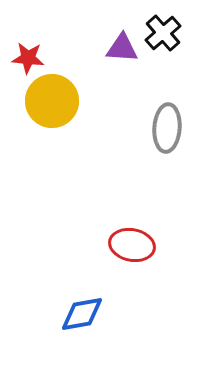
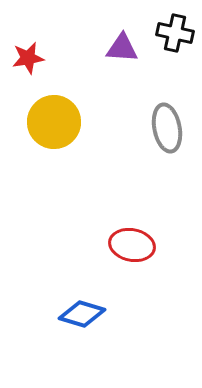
black cross: moved 12 px right; rotated 36 degrees counterclockwise
red star: rotated 16 degrees counterclockwise
yellow circle: moved 2 px right, 21 px down
gray ellipse: rotated 15 degrees counterclockwise
blue diamond: rotated 27 degrees clockwise
